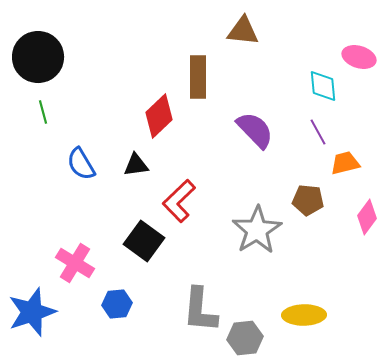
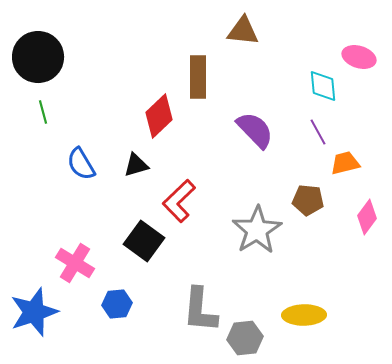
black triangle: rotated 8 degrees counterclockwise
blue star: moved 2 px right
